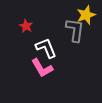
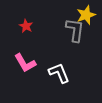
white L-shape: moved 13 px right, 25 px down
pink L-shape: moved 17 px left, 5 px up
